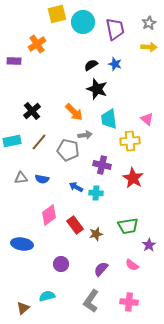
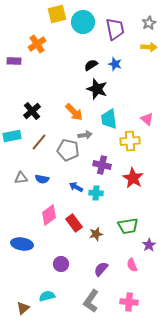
cyan rectangle: moved 5 px up
red rectangle: moved 1 px left, 2 px up
pink semicircle: rotated 32 degrees clockwise
